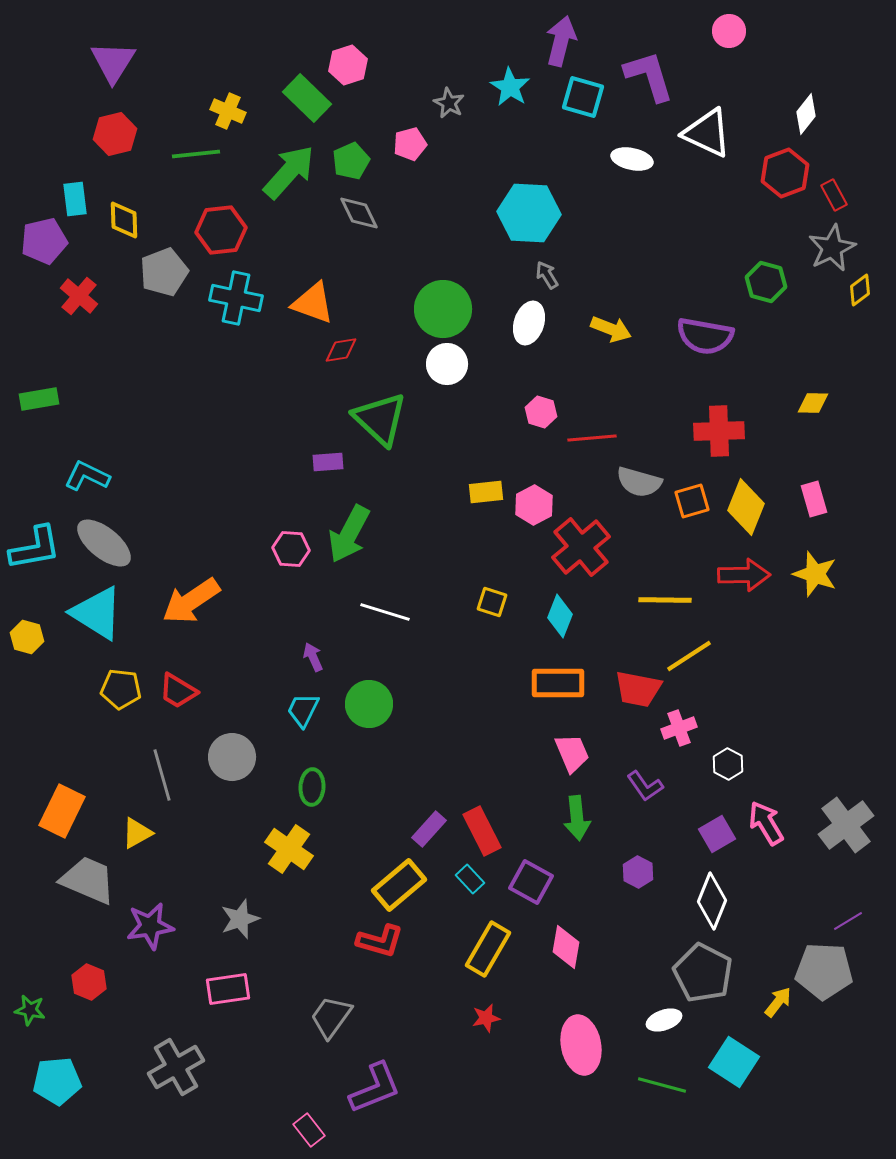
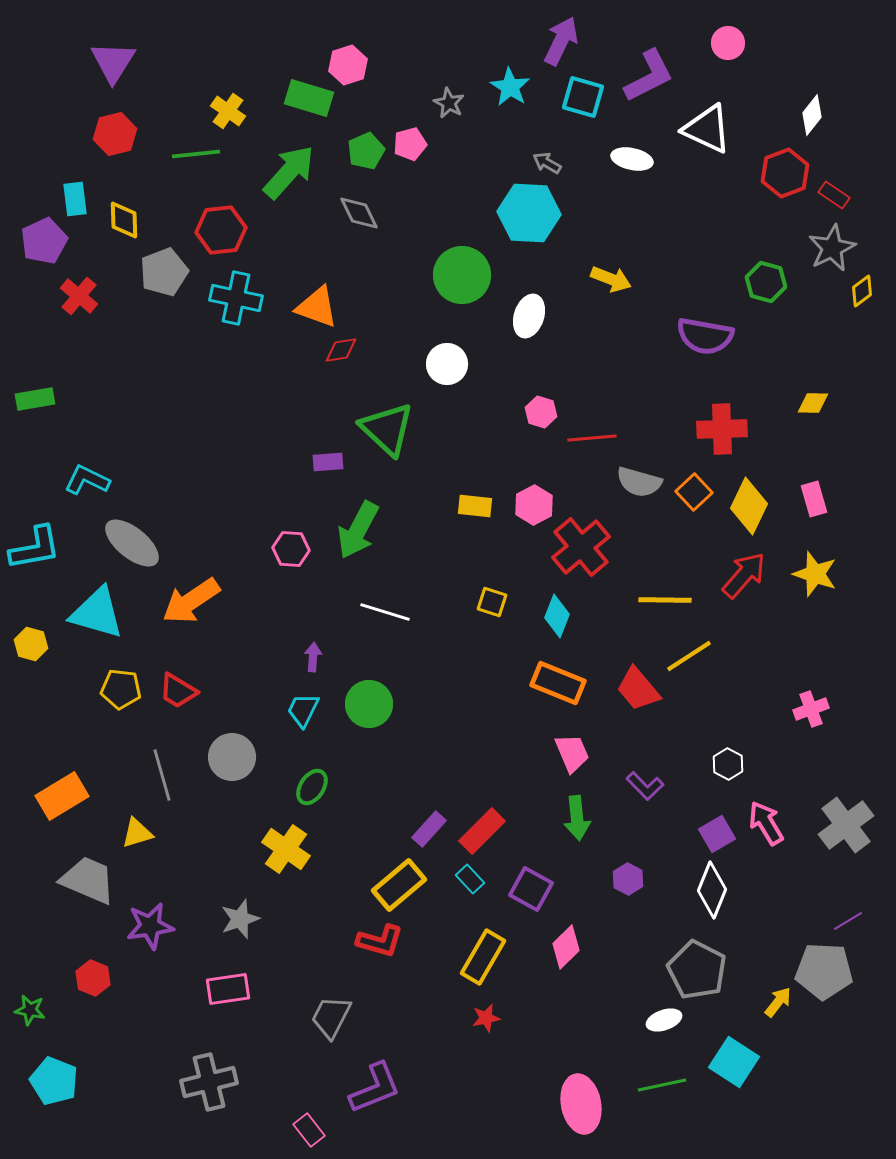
pink circle at (729, 31): moved 1 px left, 12 px down
purple arrow at (561, 41): rotated 12 degrees clockwise
purple L-shape at (649, 76): rotated 80 degrees clockwise
green rectangle at (307, 98): moved 2 px right; rotated 27 degrees counterclockwise
yellow cross at (228, 111): rotated 12 degrees clockwise
white diamond at (806, 114): moved 6 px right, 1 px down
white triangle at (707, 133): moved 4 px up
green pentagon at (351, 161): moved 15 px right, 10 px up
red rectangle at (834, 195): rotated 28 degrees counterclockwise
purple pentagon at (44, 241): rotated 12 degrees counterclockwise
gray arrow at (547, 275): moved 112 px up; rotated 28 degrees counterclockwise
yellow diamond at (860, 290): moved 2 px right, 1 px down
orange triangle at (313, 303): moved 4 px right, 4 px down
green circle at (443, 309): moved 19 px right, 34 px up
white ellipse at (529, 323): moved 7 px up
yellow arrow at (611, 329): moved 50 px up
green rectangle at (39, 399): moved 4 px left
green triangle at (380, 419): moved 7 px right, 10 px down
red cross at (719, 431): moved 3 px right, 2 px up
cyan L-shape at (87, 476): moved 4 px down
yellow rectangle at (486, 492): moved 11 px left, 14 px down; rotated 12 degrees clockwise
orange square at (692, 501): moved 2 px right, 9 px up; rotated 27 degrees counterclockwise
yellow diamond at (746, 507): moved 3 px right, 1 px up; rotated 4 degrees clockwise
green arrow at (349, 534): moved 9 px right, 4 px up
gray ellipse at (104, 543): moved 28 px right
red arrow at (744, 575): rotated 48 degrees counterclockwise
cyan triangle at (97, 613): rotated 16 degrees counterclockwise
cyan diamond at (560, 616): moved 3 px left
yellow hexagon at (27, 637): moved 4 px right, 7 px down
purple arrow at (313, 657): rotated 28 degrees clockwise
orange rectangle at (558, 683): rotated 22 degrees clockwise
red trapezoid at (638, 689): rotated 39 degrees clockwise
pink cross at (679, 728): moved 132 px right, 19 px up
purple L-shape at (645, 786): rotated 9 degrees counterclockwise
green ellipse at (312, 787): rotated 30 degrees clockwise
orange rectangle at (62, 811): moved 15 px up; rotated 33 degrees clockwise
red rectangle at (482, 831): rotated 72 degrees clockwise
yellow triangle at (137, 833): rotated 12 degrees clockwise
yellow cross at (289, 849): moved 3 px left
purple hexagon at (638, 872): moved 10 px left, 7 px down
purple square at (531, 882): moved 7 px down
white diamond at (712, 901): moved 11 px up
pink diamond at (566, 947): rotated 36 degrees clockwise
yellow rectangle at (488, 949): moved 5 px left, 8 px down
gray pentagon at (703, 973): moved 6 px left, 3 px up
red hexagon at (89, 982): moved 4 px right, 4 px up
gray trapezoid at (331, 1017): rotated 9 degrees counterclockwise
pink ellipse at (581, 1045): moved 59 px down
gray cross at (176, 1067): moved 33 px right, 15 px down; rotated 16 degrees clockwise
cyan pentagon at (57, 1081): moved 3 px left; rotated 27 degrees clockwise
green line at (662, 1085): rotated 27 degrees counterclockwise
